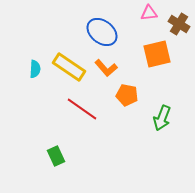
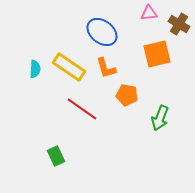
orange L-shape: rotated 25 degrees clockwise
green arrow: moved 2 px left
